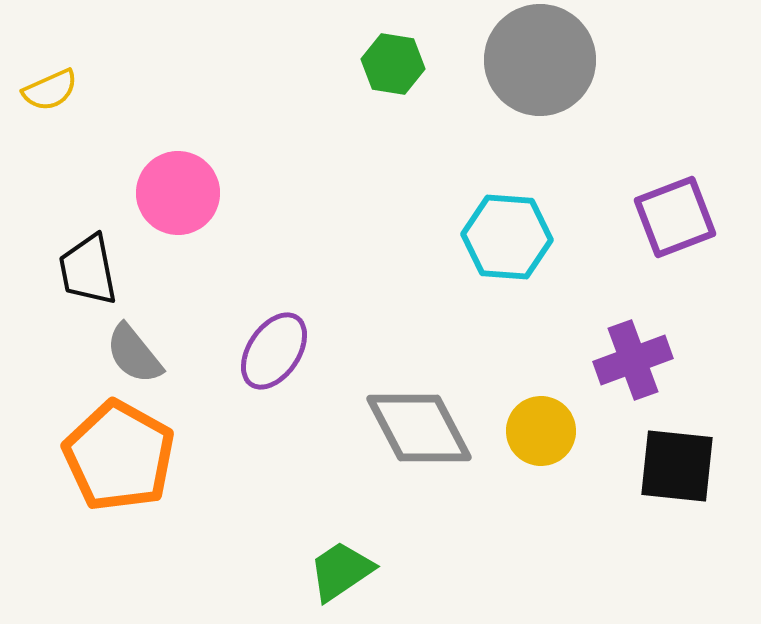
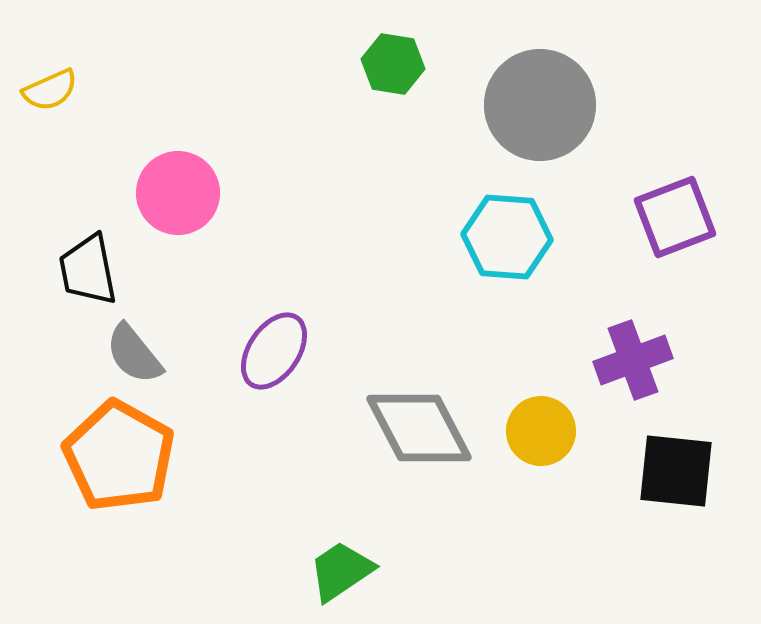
gray circle: moved 45 px down
black square: moved 1 px left, 5 px down
